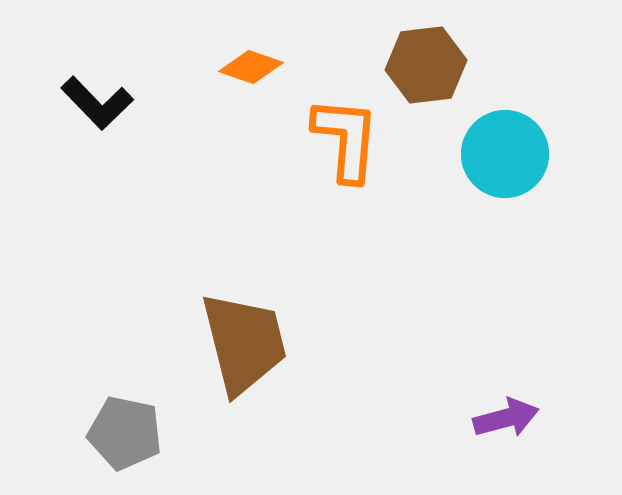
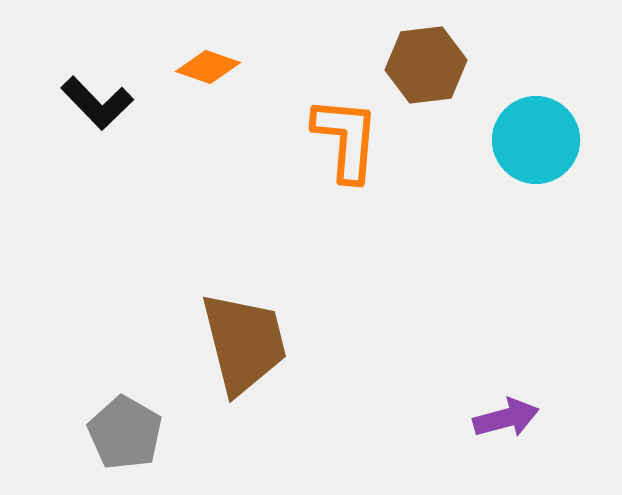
orange diamond: moved 43 px left
cyan circle: moved 31 px right, 14 px up
gray pentagon: rotated 18 degrees clockwise
